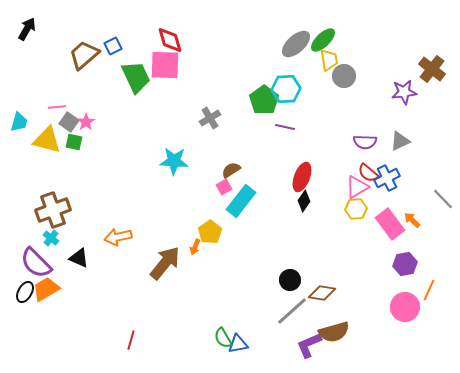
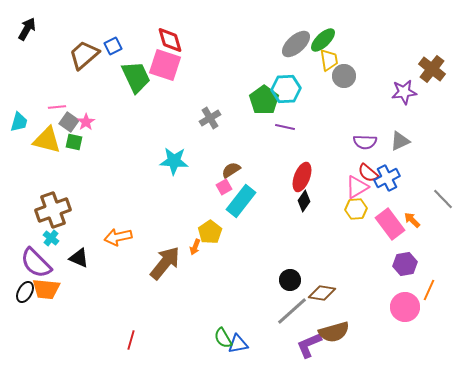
pink square at (165, 65): rotated 16 degrees clockwise
orange trapezoid at (46, 289): rotated 144 degrees counterclockwise
